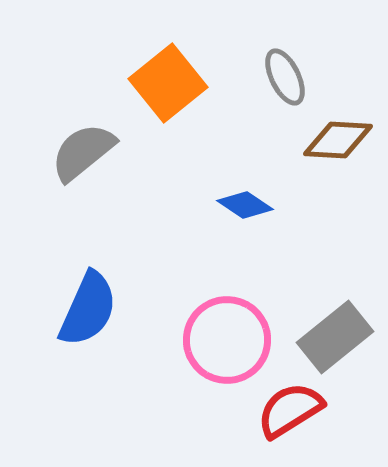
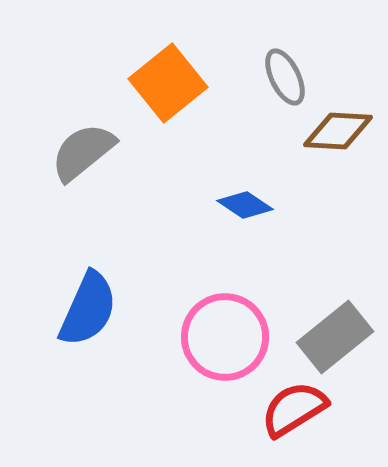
brown diamond: moved 9 px up
pink circle: moved 2 px left, 3 px up
red semicircle: moved 4 px right, 1 px up
